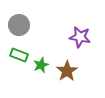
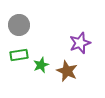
purple star: moved 6 px down; rotated 30 degrees counterclockwise
green rectangle: rotated 30 degrees counterclockwise
brown star: rotated 15 degrees counterclockwise
